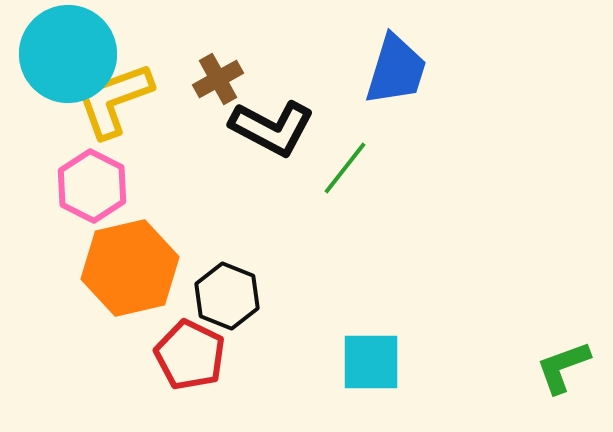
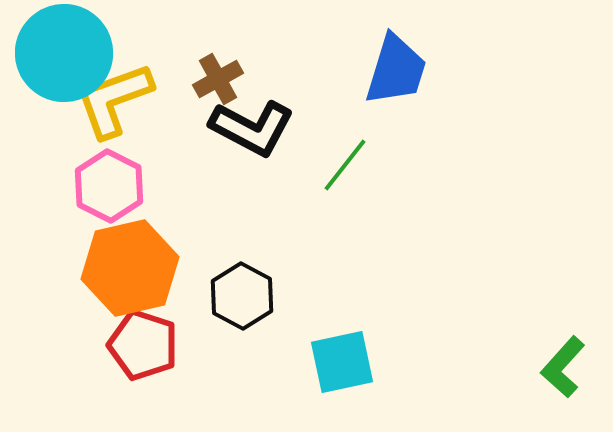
cyan circle: moved 4 px left, 1 px up
black L-shape: moved 20 px left
green line: moved 3 px up
pink hexagon: moved 17 px right
black hexagon: moved 15 px right; rotated 6 degrees clockwise
red pentagon: moved 47 px left, 10 px up; rotated 8 degrees counterclockwise
cyan square: moved 29 px left; rotated 12 degrees counterclockwise
green L-shape: rotated 28 degrees counterclockwise
